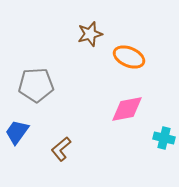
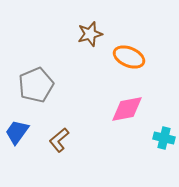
gray pentagon: rotated 20 degrees counterclockwise
brown L-shape: moved 2 px left, 9 px up
